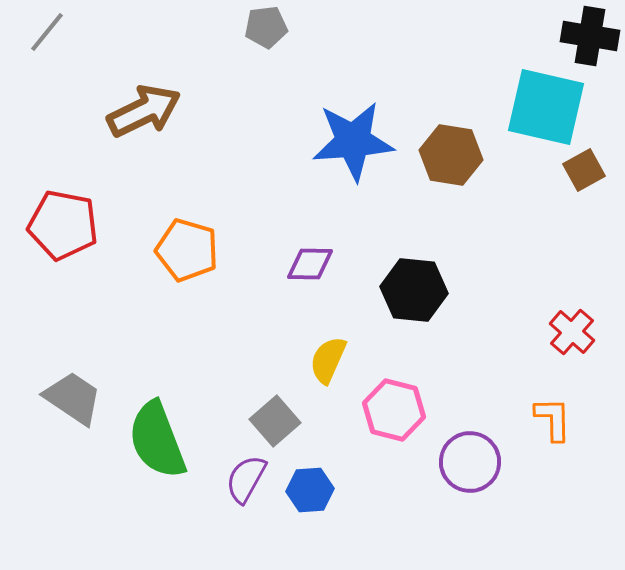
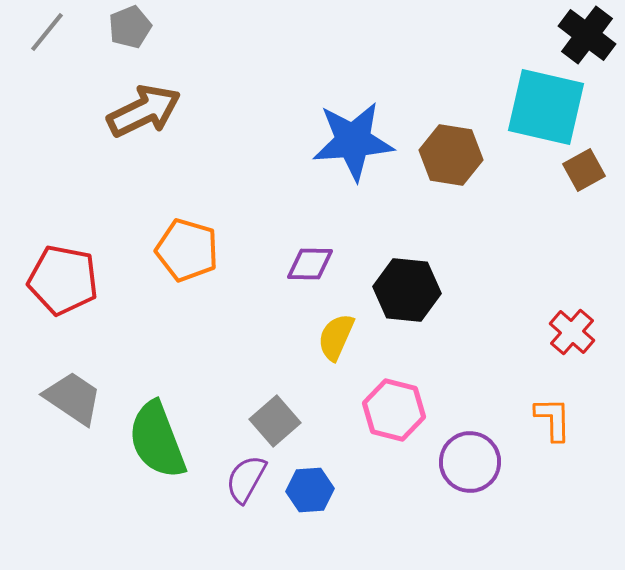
gray pentagon: moved 136 px left; rotated 15 degrees counterclockwise
black cross: moved 3 px left, 1 px up; rotated 28 degrees clockwise
red pentagon: moved 55 px down
black hexagon: moved 7 px left
yellow semicircle: moved 8 px right, 23 px up
